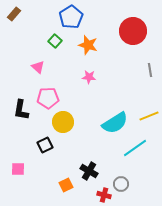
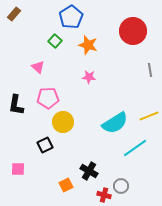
black L-shape: moved 5 px left, 5 px up
gray circle: moved 2 px down
